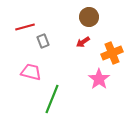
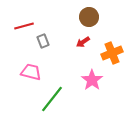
red line: moved 1 px left, 1 px up
pink star: moved 7 px left, 1 px down
green line: rotated 16 degrees clockwise
